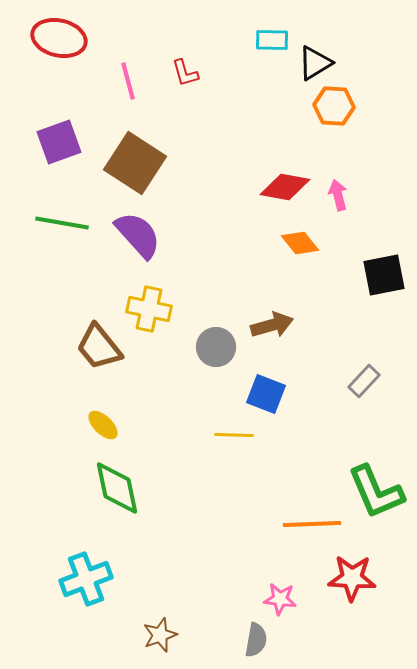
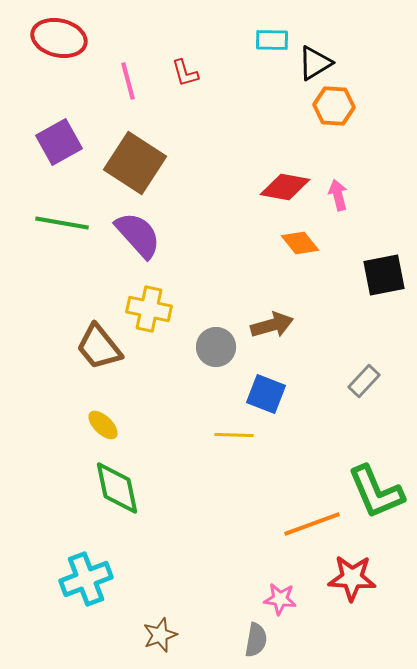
purple square: rotated 9 degrees counterclockwise
orange line: rotated 18 degrees counterclockwise
